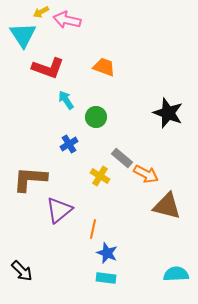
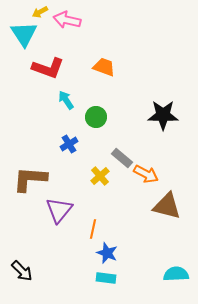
yellow arrow: moved 1 px left
cyan triangle: moved 1 px right, 1 px up
black star: moved 5 px left, 2 px down; rotated 20 degrees counterclockwise
yellow cross: rotated 18 degrees clockwise
purple triangle: rotated 12 degrees counterclockwise
